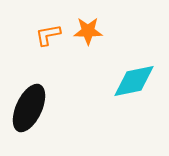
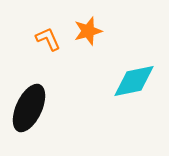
orange star: rotated 16 degrees counterclockwise
orange L-shape: moved 4 px down; rotated 76 degrees clockwise
